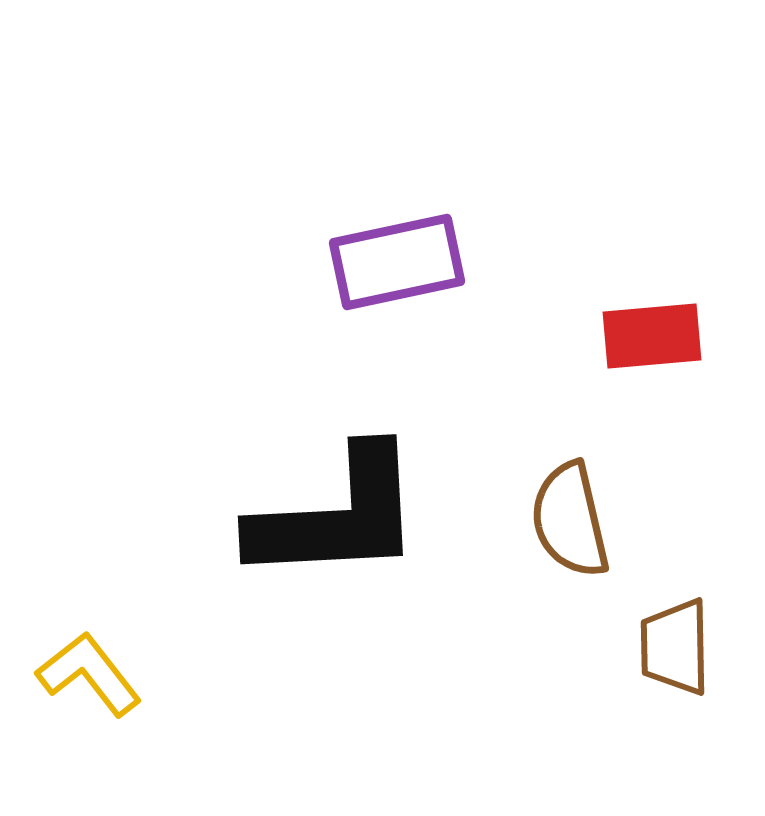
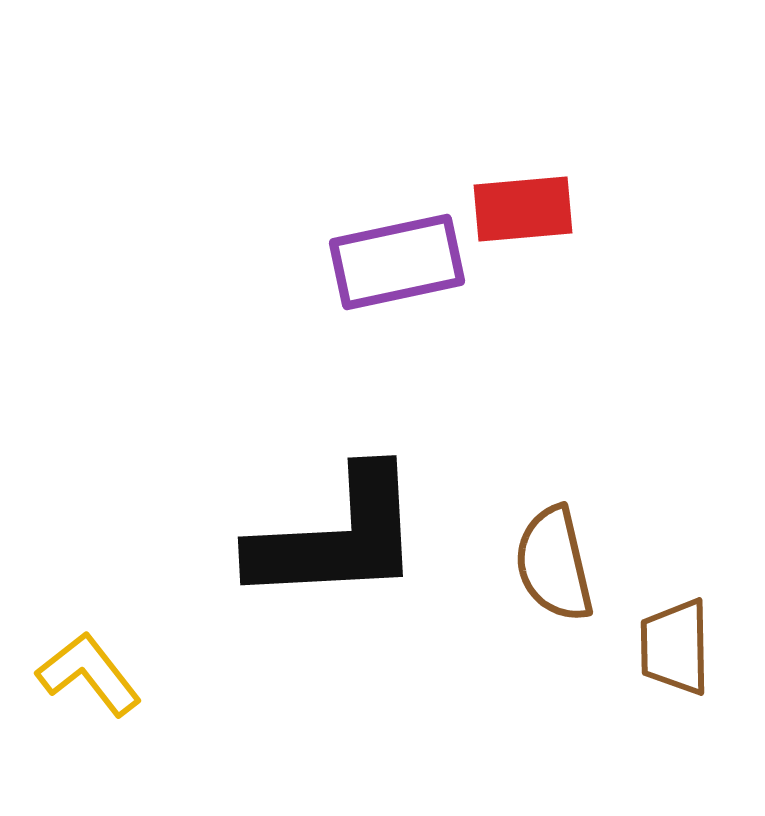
red rectangle: moved 129 px left, 127 px up
black L-shape: moved 21 px down
brown semicircle: moved 16 px left, 44 px down
